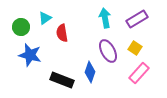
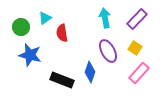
purple rectangle: rotated 15 degrees counterclockwise
